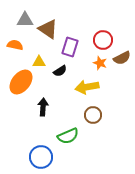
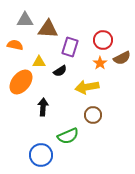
brown triangle: rotated 30 degrees counterclockwise
orange star: rotated 16 degrees clockwise
blue circle: moved 2 px up
